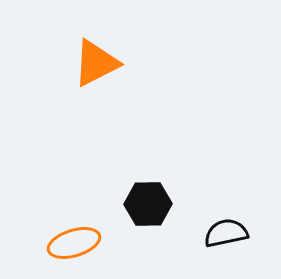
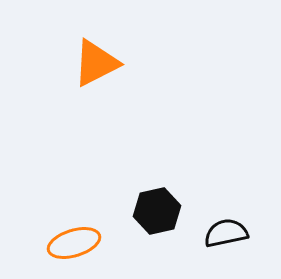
black hexagon: moved 9 px right, 7 px down; rotated 12 degrees counterclockwise
